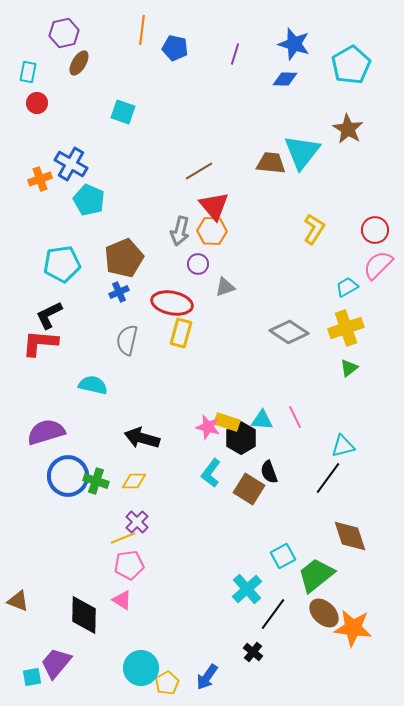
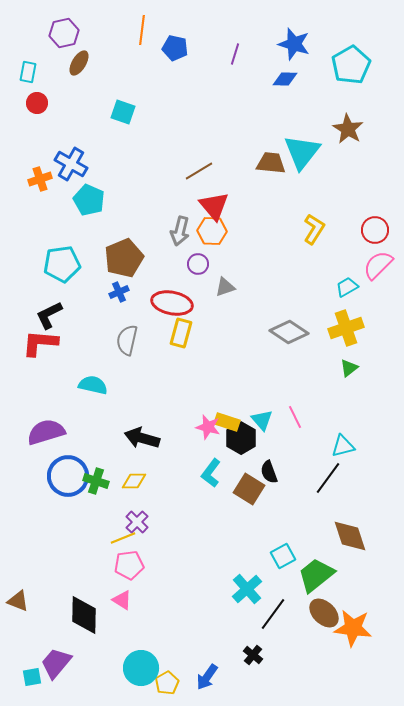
cyan triangle at (262, 420): rotated 45 degrees clockwise
black cross at (253, 652): moved 3 px down
